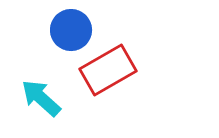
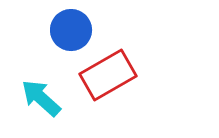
red rectangle: moved 5 px down
